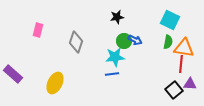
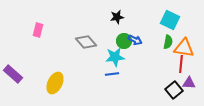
gray diamond: moved 10 px right; rotated 60 degrees counterclockwise
purple triangle: moved 1 px left, 1 px up
